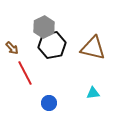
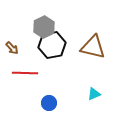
brown triangle: moved 1 px up
red line: rotated 60 degrees counterclockwise
cyan triangle: moved 1 px right, 1 px down; rotated 16 degrees counterclockwise
